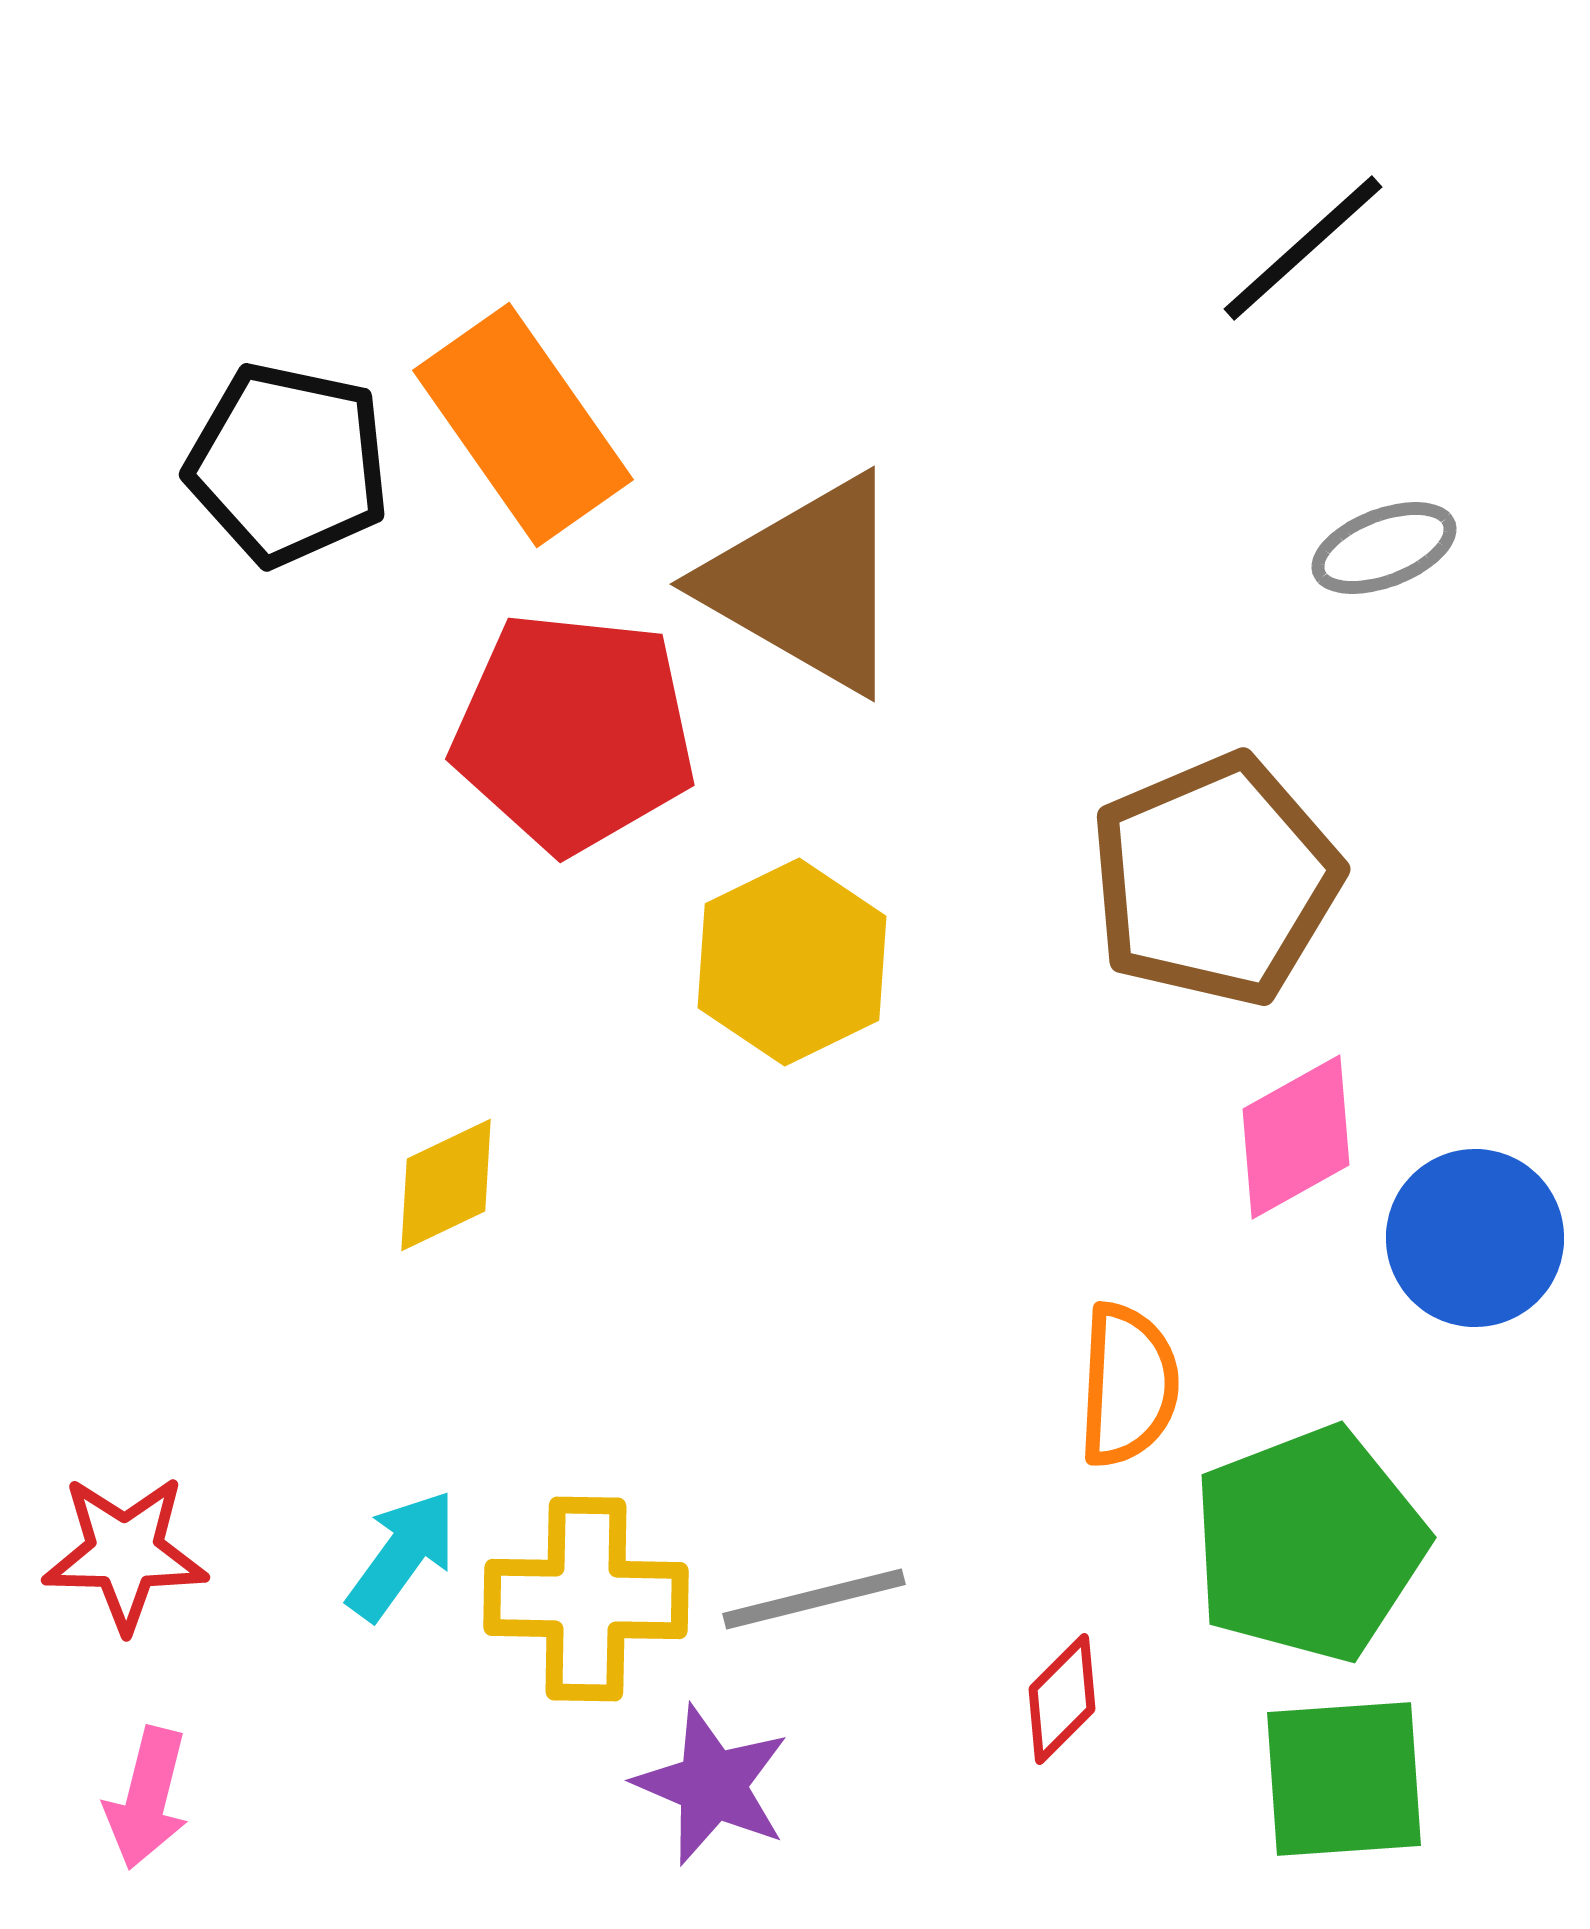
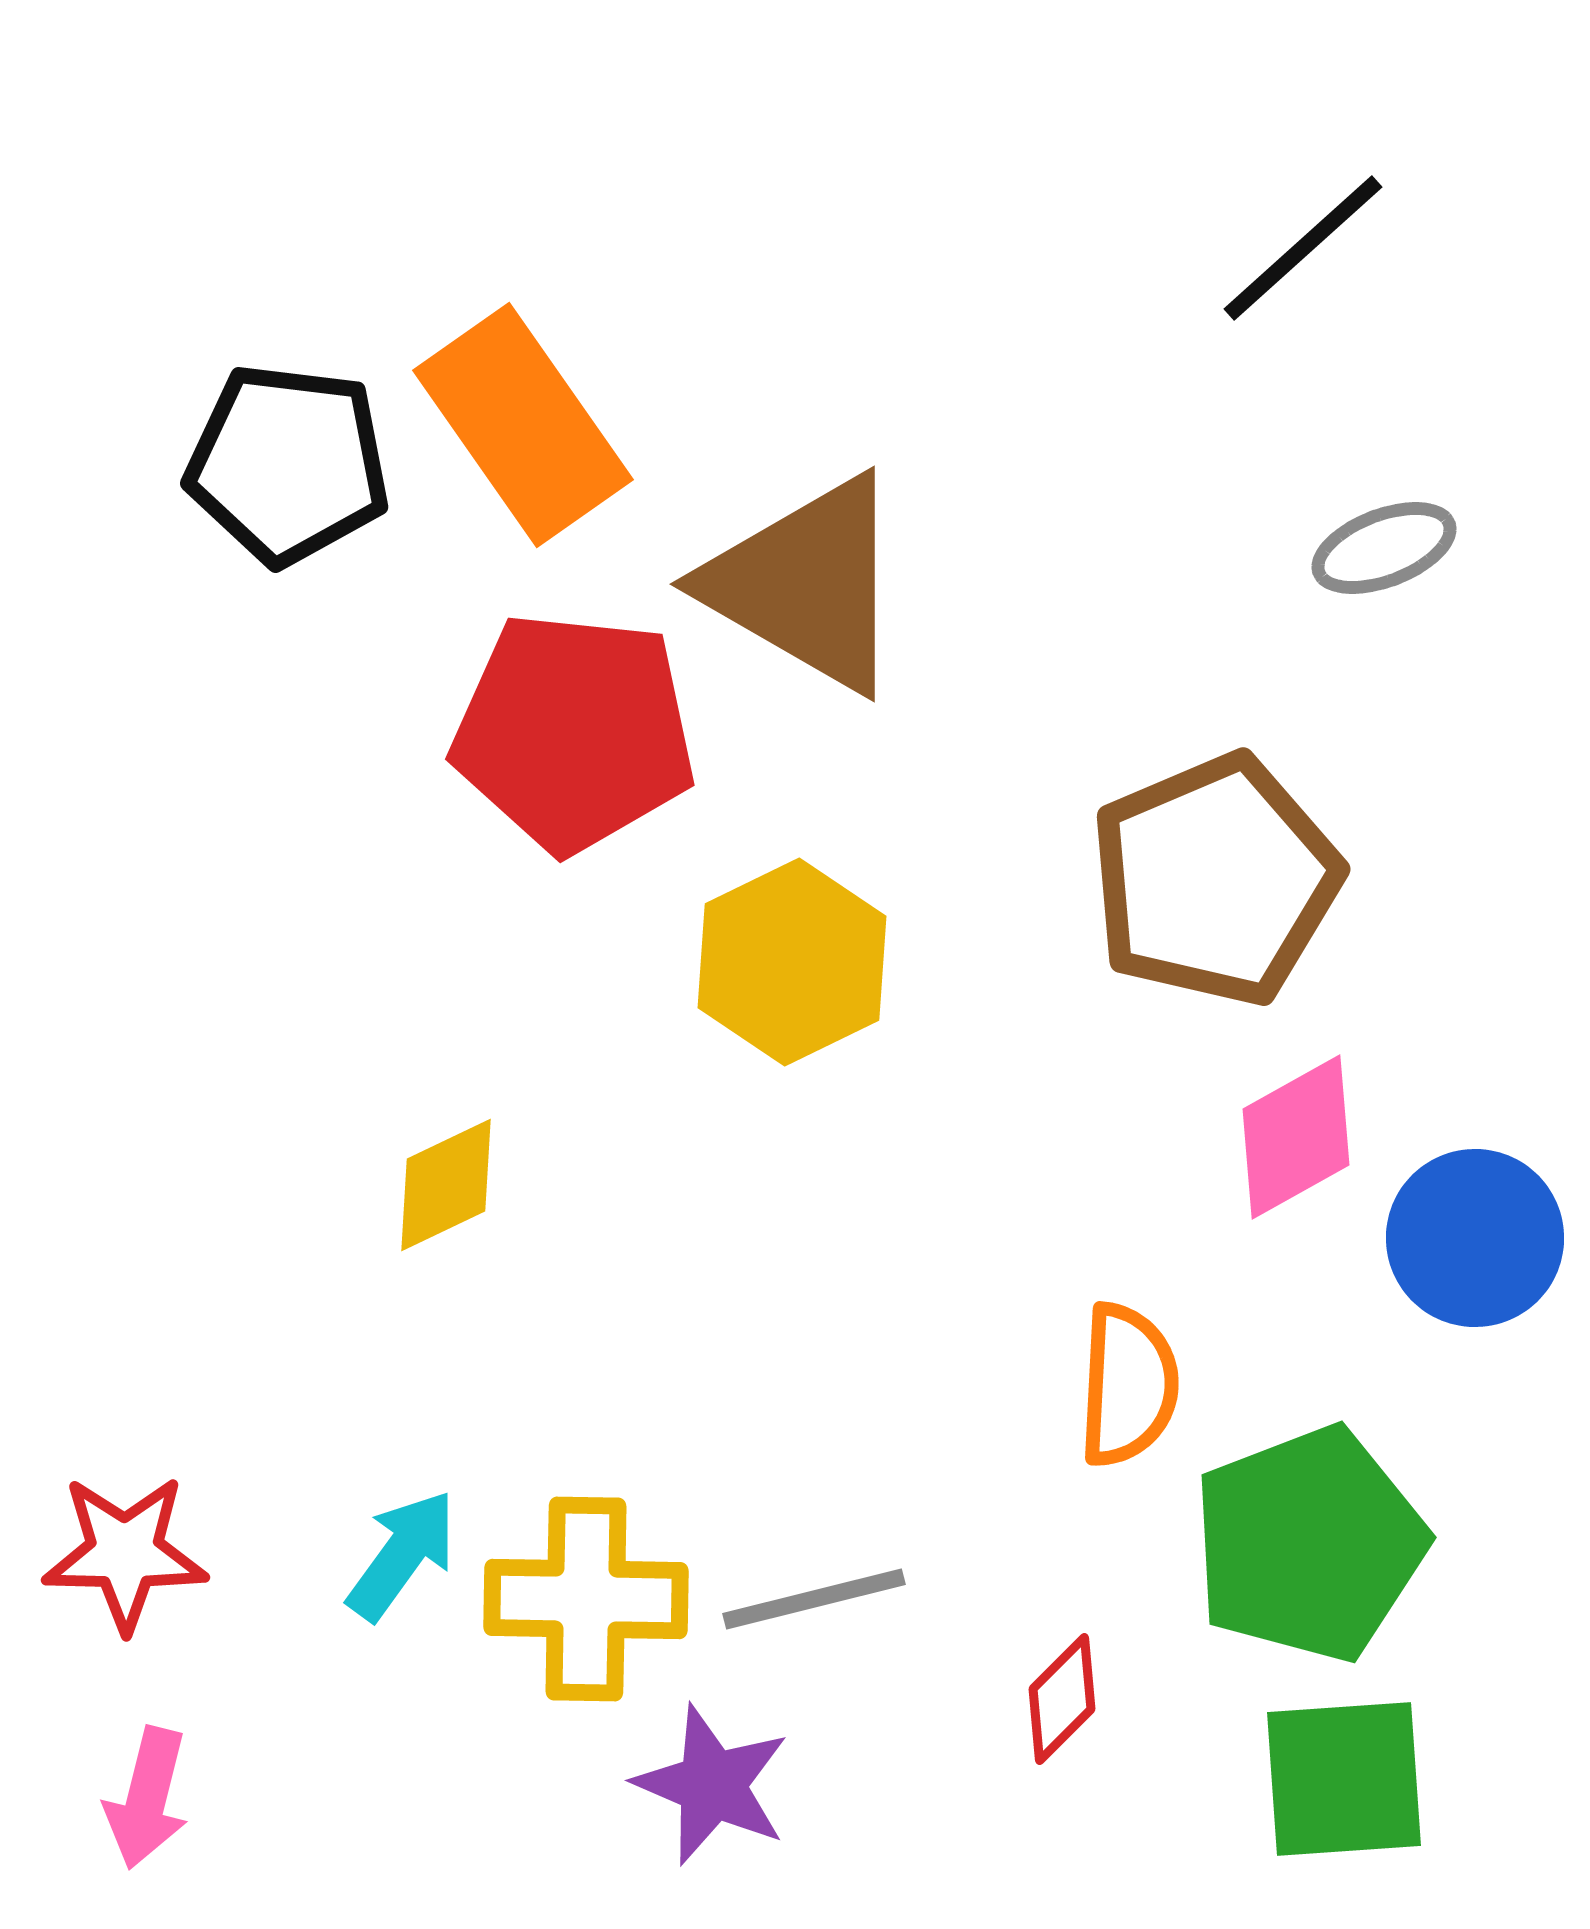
black pentagon: rotated 5 degrees counterclockwise
